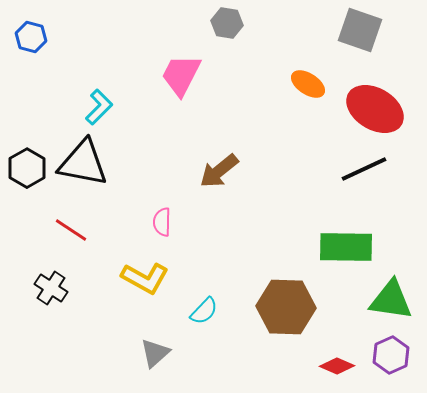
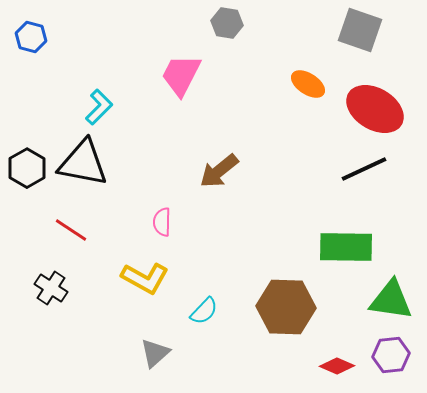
purple hexagon: rotated 18 degrees clockwise
